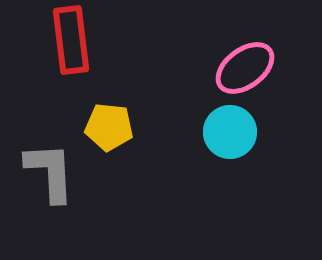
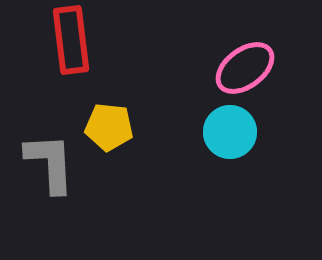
gray L-shape: moved 9 px up
